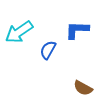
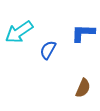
blue L-shape: moved 6 px right, 3 px down
brown semicircle: rotated 96 degrees counterclockwise
